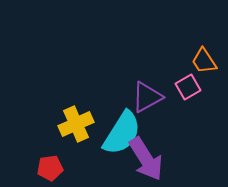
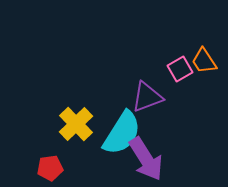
pink square: moved 8 px left, 18 px up
purple triangle: rotated 8 degrees clockwise
yellow cross: rotated 20 degrees counterclockwise
